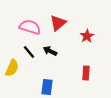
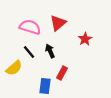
red star: moved 2 px left, 3 px down
black arrow: rotated 40 degrees clockwise
yellow semicircle: moved 2 px right; rotated 24 degrees clockwise
red rectangle: moved 24 px left; rotated 24 degrees clockwise
blue rectangle: moved 2 px left, 1 px up
